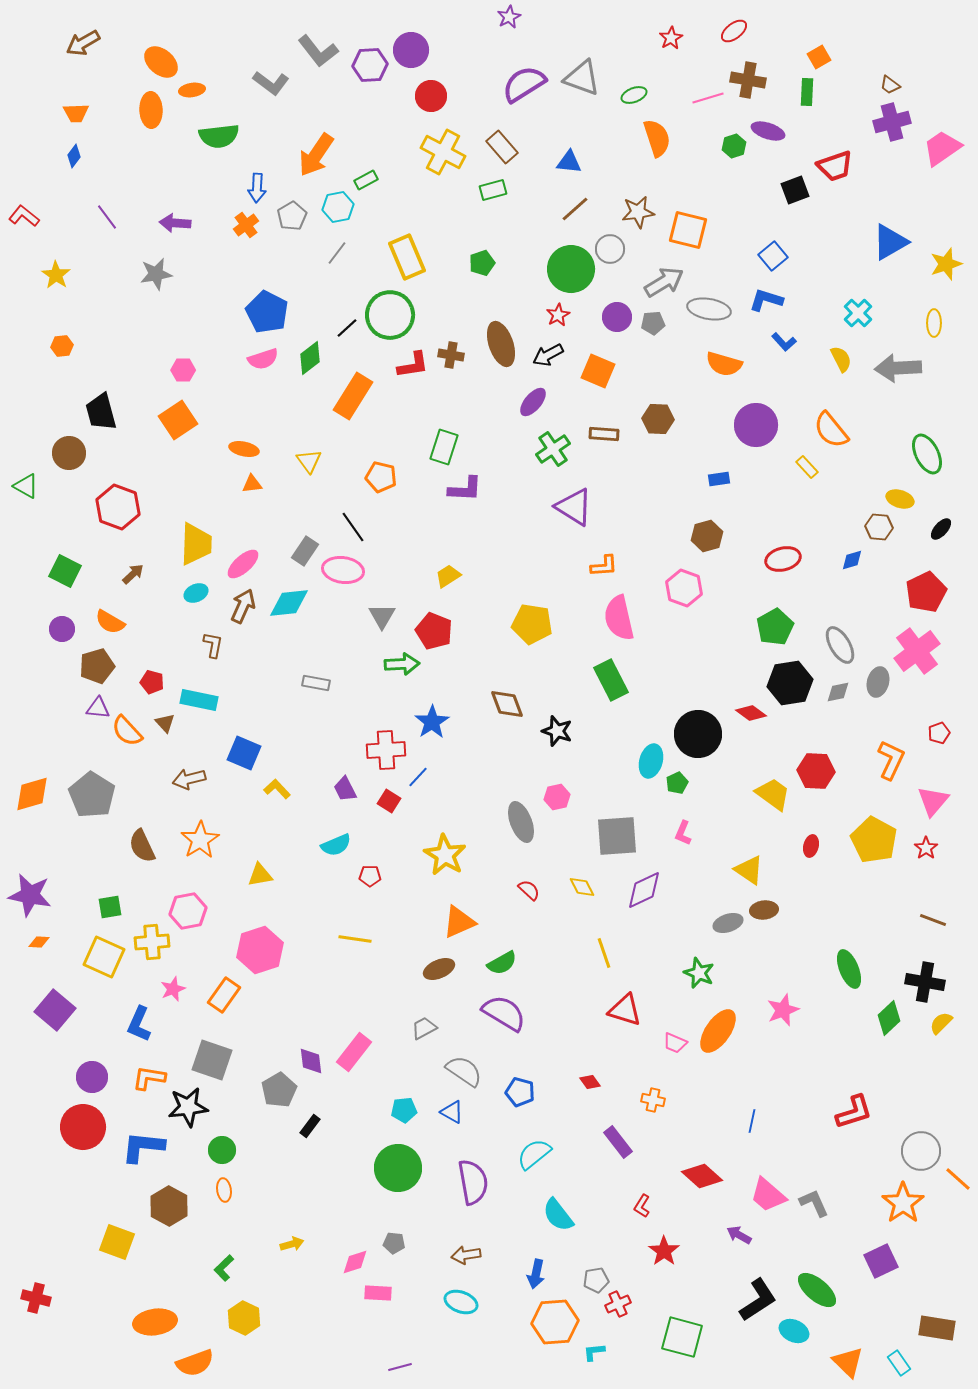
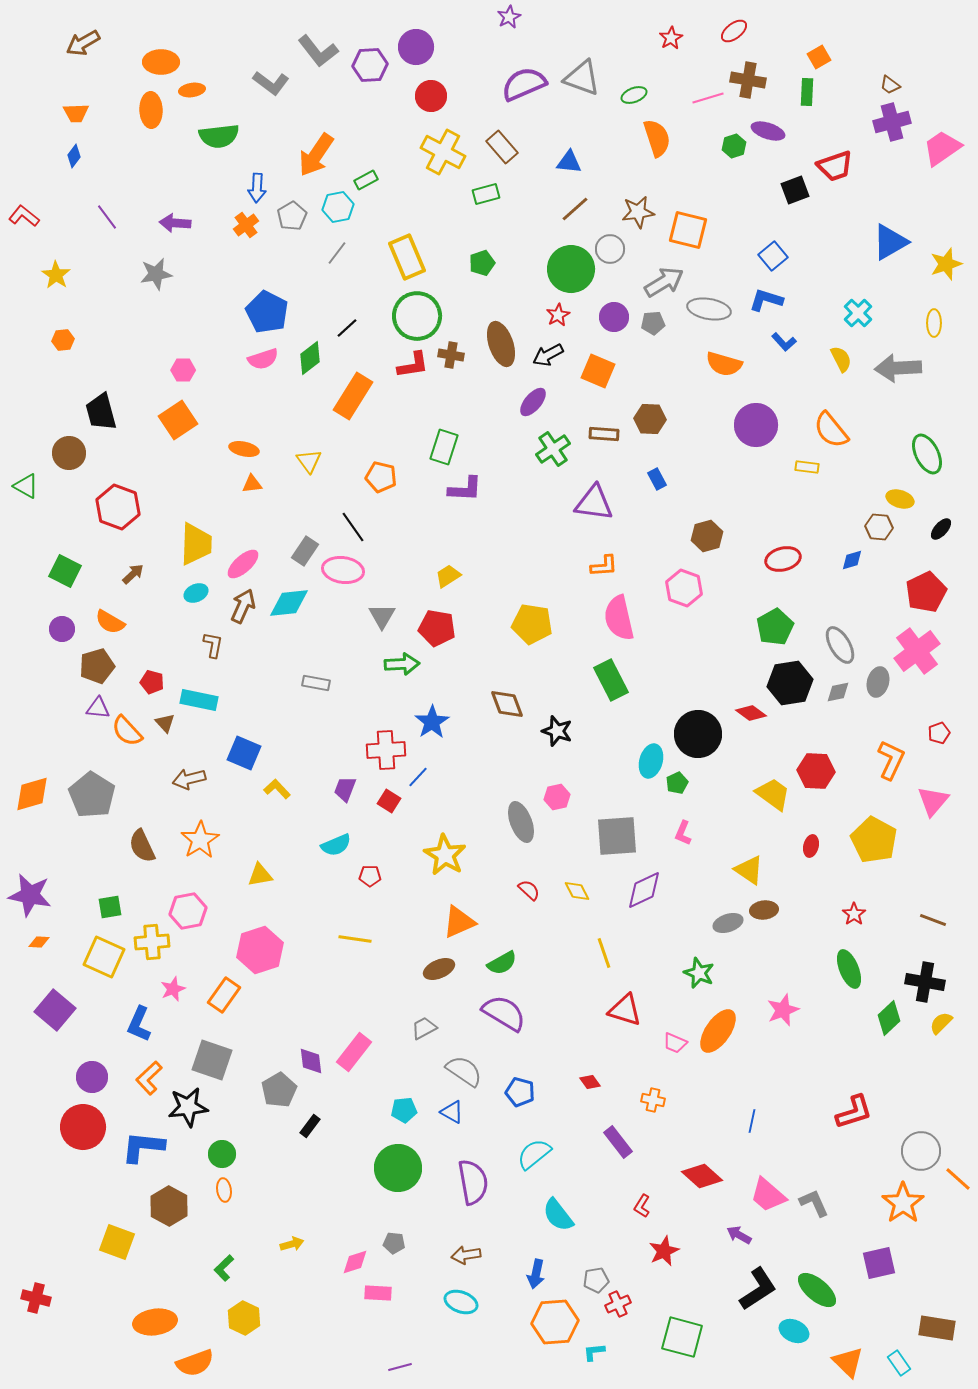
purple circle at (411, 50): moved 5 px right, 3 px up
orange ellipse at (161, 62): rotated 40 degrees counterclockwise
purple semicircle at (524, 84): rotated 9 degrees clockwise
green rectangle at (493, 190): moved 7 px left, 4 px down
green circle at (390, 315): moved 27 px right, 1 px down
purple circle at (617, 317): moved 3 px left
orange hexagon at (62, 346): moved 1 px right, 6 px up
brown hexagon at (658, 419): moved 8 px left
yellow rectangle at (807, 467): rotated 40 degrees counterclockwise
blue rectangle at (719, 479): moved 62 px left; rotated 70 degrees clockwise
purple triangle at (574, 507): moved 20 px right, 4 px up; rotated 24 degrees counterclockwise
red pentagon at (434, 631): moved 3 px right, 3 px up; rotated 12 degrees counterclockwise
purple trapezoid at (345, 789): rotated 48 degrees clockwise
red star at (926, 848): moved 72 px left, 66 px down
yellow diamond at (582, 887): moved 5 px left, 4 px down
orange L-shape at (149, 1078): rotated 52 degrees counterclockwise
green circle at (222, 1150): moved 4 px down
red star at (664, 1251): rotated 12 degrees clockwise
purple square at (881, 1261): moved 2 px left, 2 px down; rotated 12 degrees clockwise
black L-shape at (758, 1300): moved 11 px up
